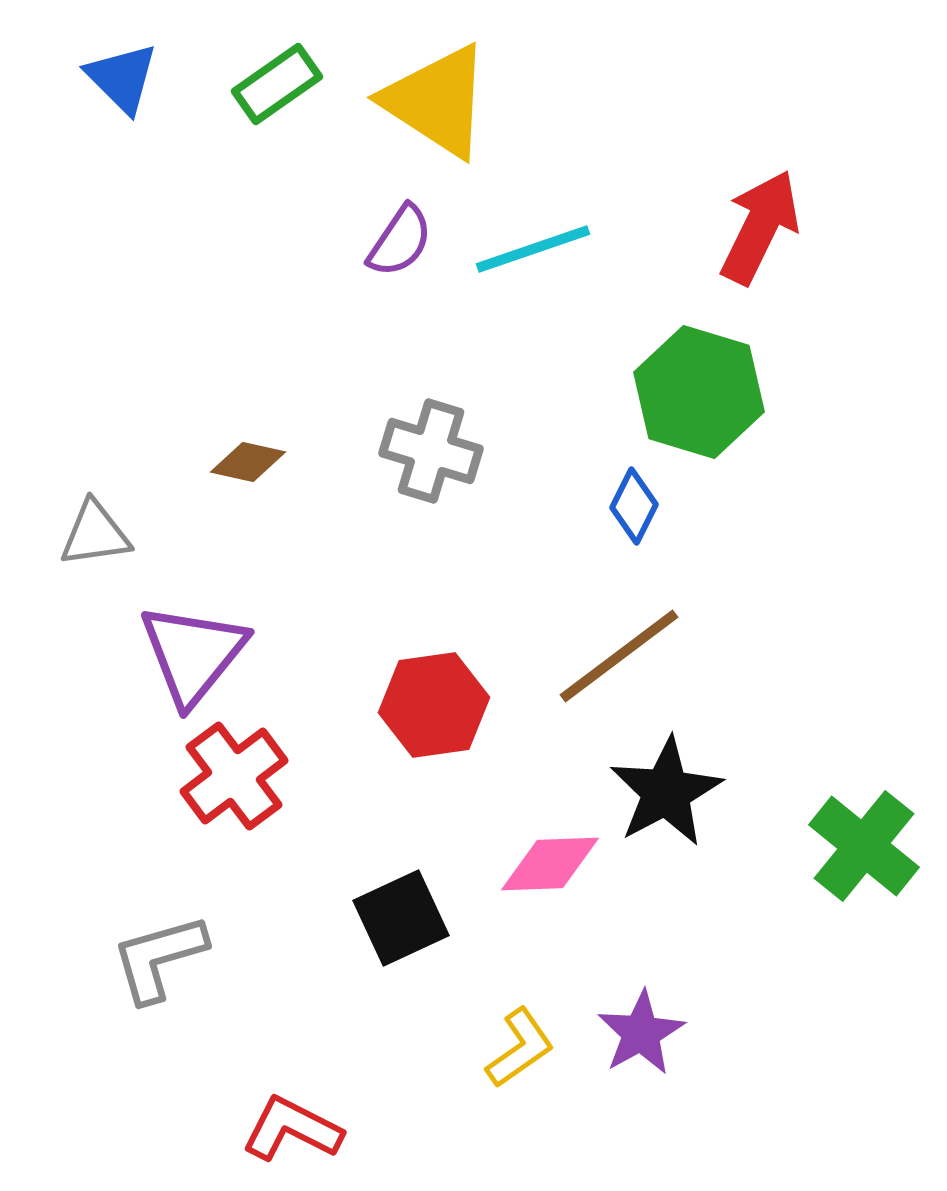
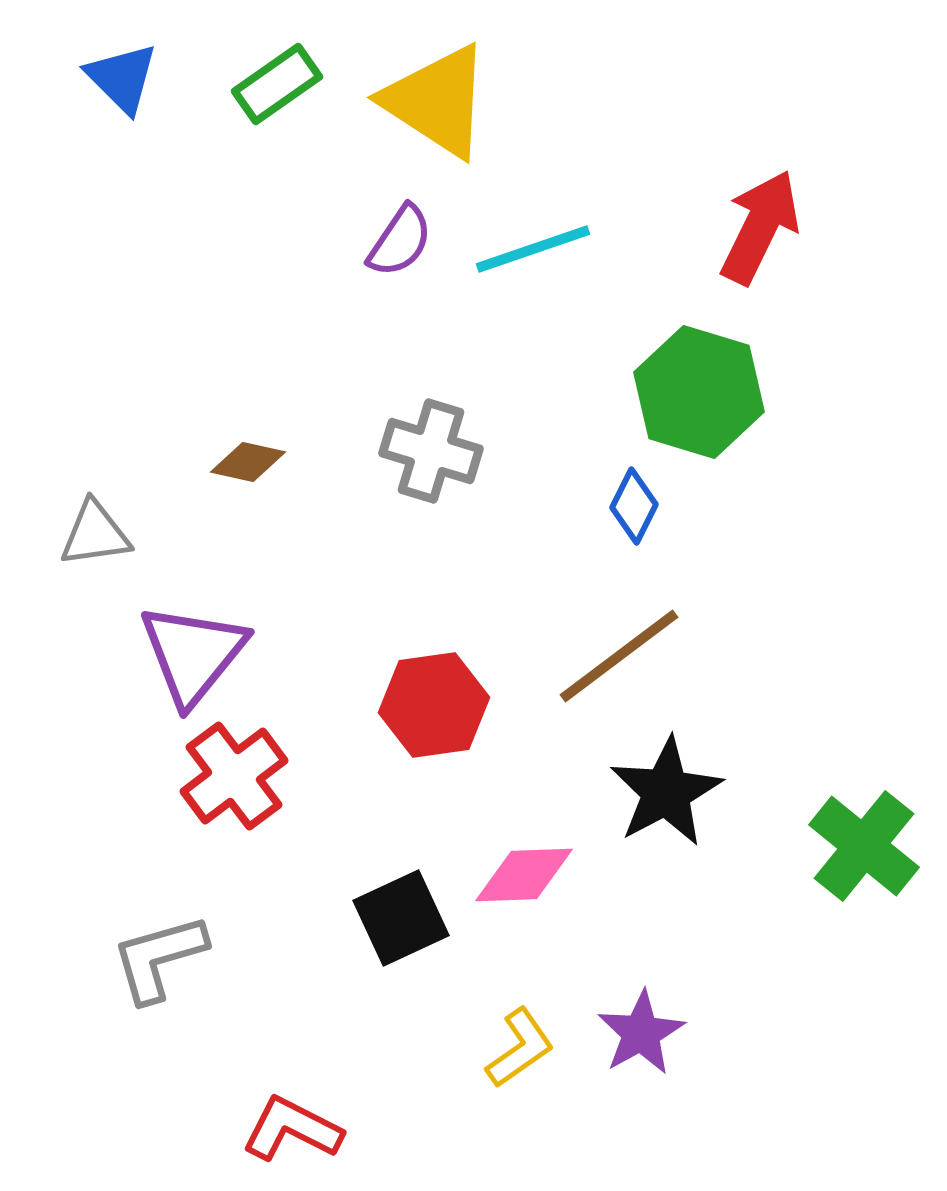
pink diamond: moved 26 px left, 11 px down
